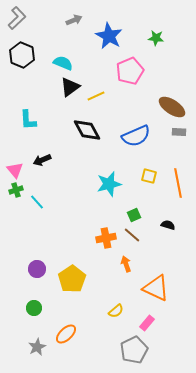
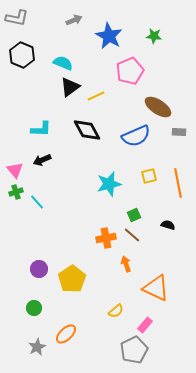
gray L-shape: rotated 55 degrees clockwise
green star: moved 2 px left, 2 px up
brown ellipse: moved 14 px left
cyan L-shape: moved 13 px right, 9 px down; rotated 85 degrees counterclockwise
yellow square: rotated 28 degrees counterclockwise
green cross: moved 2 px down
purple circle: moved 2 px right
pink rectangle: moved 2 px left, 2 px down
